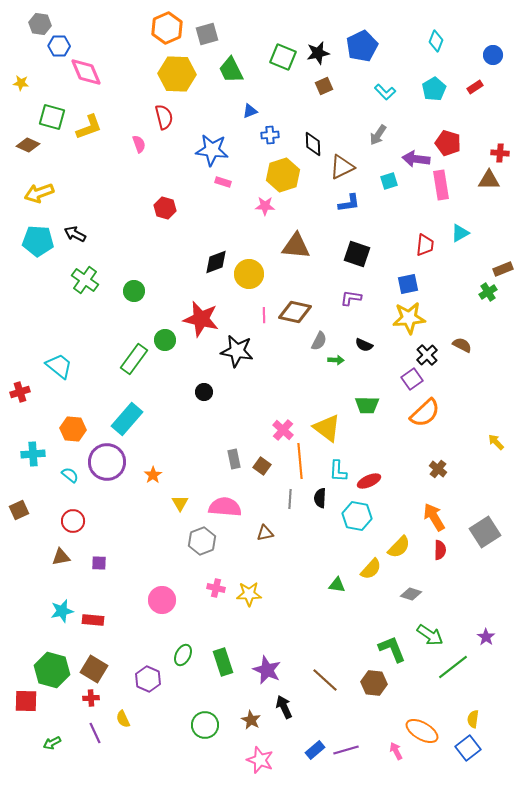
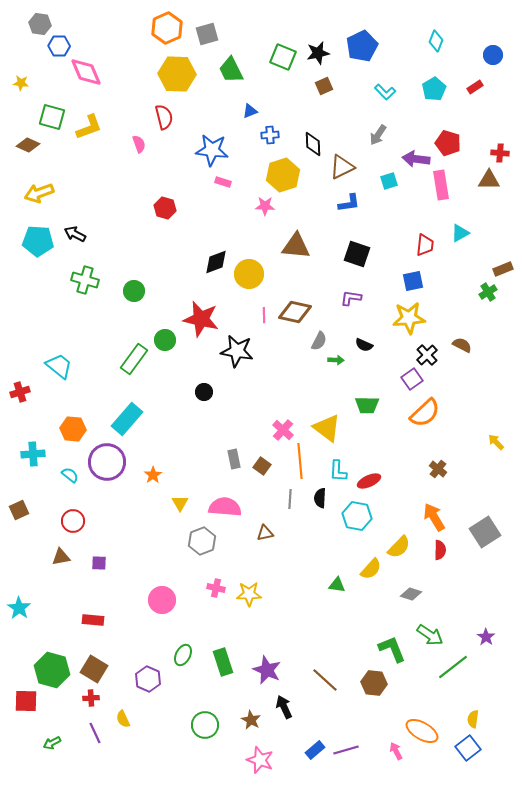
green cross at (85, 280): rotated 20 degrees counterclockwise
blue square at (408, 284): moved 5 px right, 3 px up
cyan star at (62, 611): moved 43 px left, 3 px up; rotated 25 degrees counterclockwise
